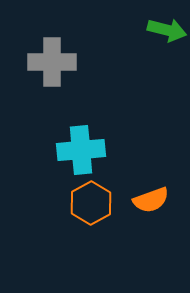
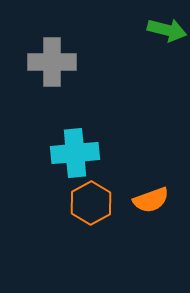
cyan cross: moved 6 px left, 3 px down
